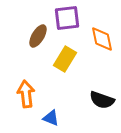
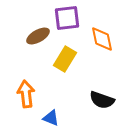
brown ellipse: rotated 30 degrees clockwise
